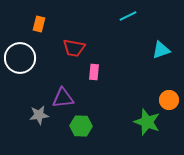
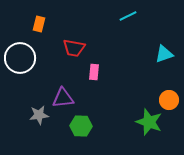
cyan triangle: moved 3 px right, 4 px down
green star: moved 2 px right
